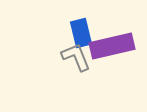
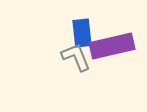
blue rectangle: moved 1 px right; rotated 8 degrees clockwise
